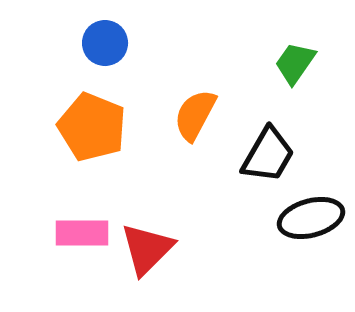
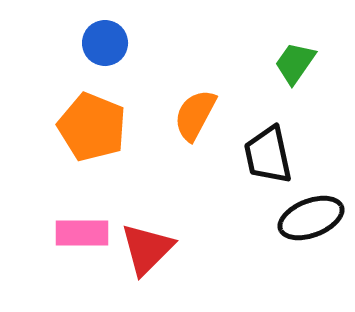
black trapezoid: rotated 138 degrees clockwise
black ellipse: rotated 6 degrees counterclockwise
